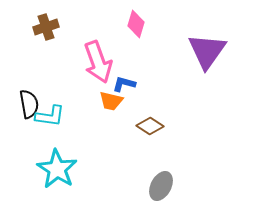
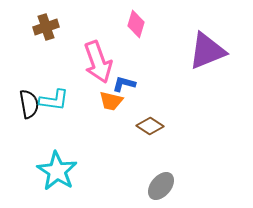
purple triangle: rotated 33 degrees clockwise
cyan L-shape: moved 4 px right, 16 px up
cyan star: moved 2 px down
gray ellipse: rotated 12 degrees clockwise
